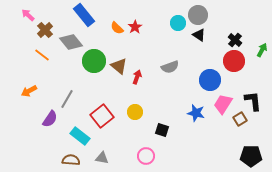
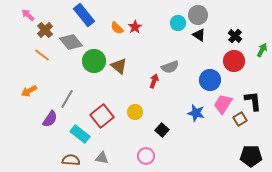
black cross: moved 4 px up
red arrow: moved 17 px right, 4 px down
black square: rotated 24 degrees clockwise
cyan rectangle: moved 2 px up
